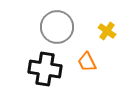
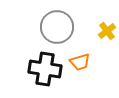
yellow cross: rotated 18 degrees clockwise
orange trapezoid: moved 7 px left; rotated 80 degrees counterclockwise
